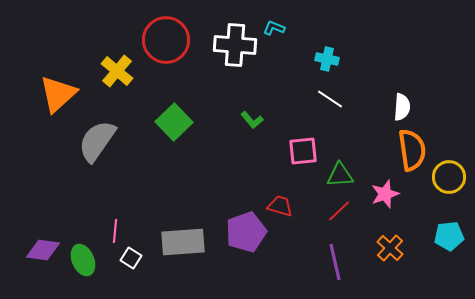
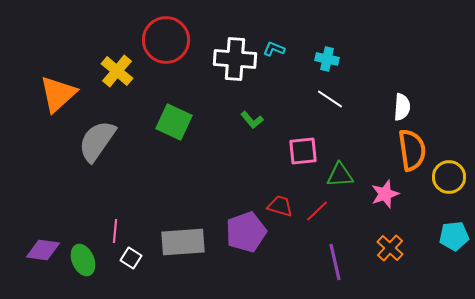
cyan L-shape: moved 21 px down
white cross: moved 14 px down
green square: rotated 21 degrees counterclockwise
red line: moved 22 px left
cyan pentagon: moved 5 px right
